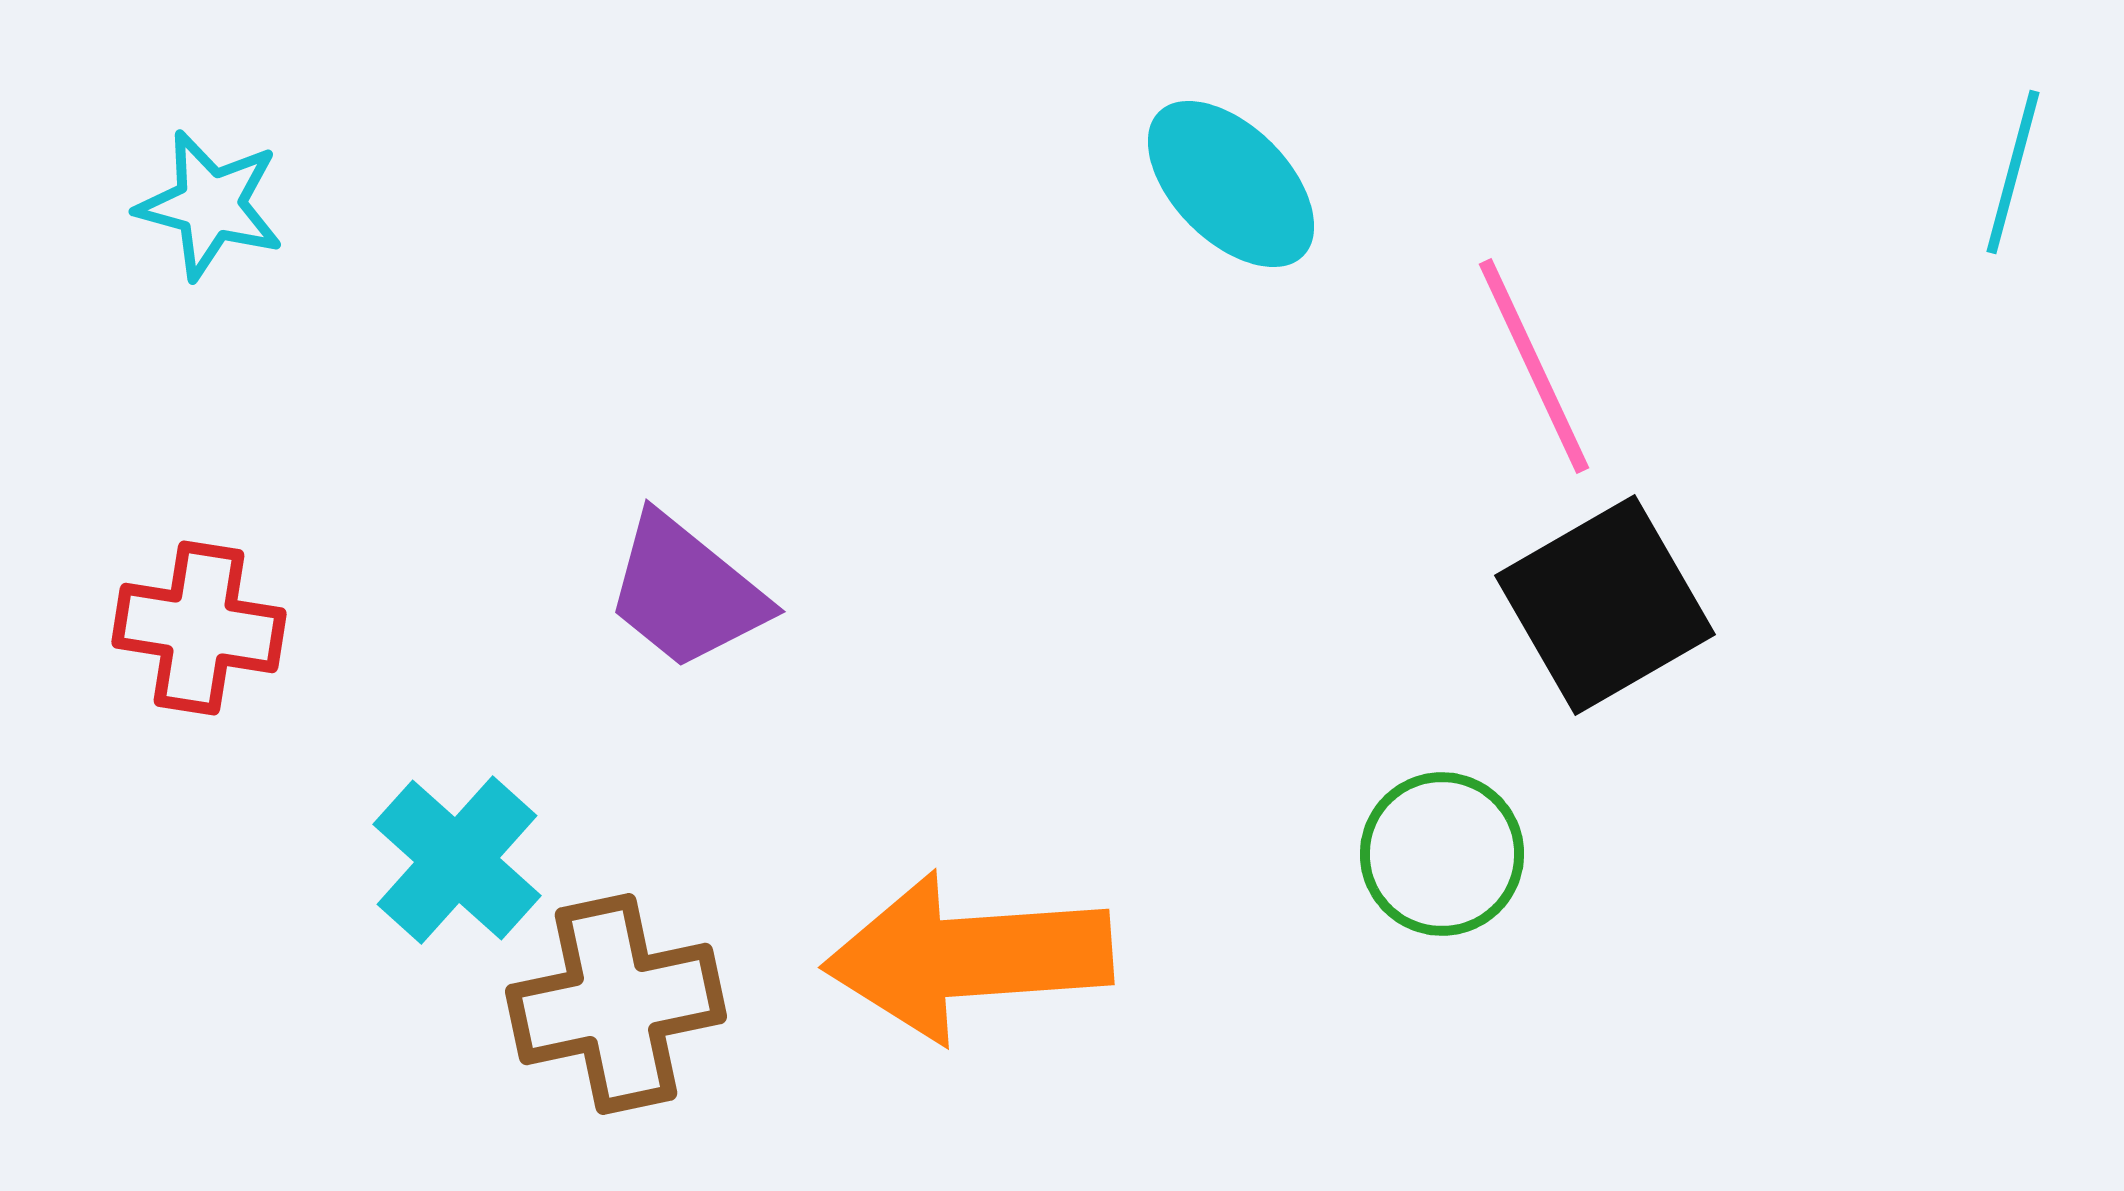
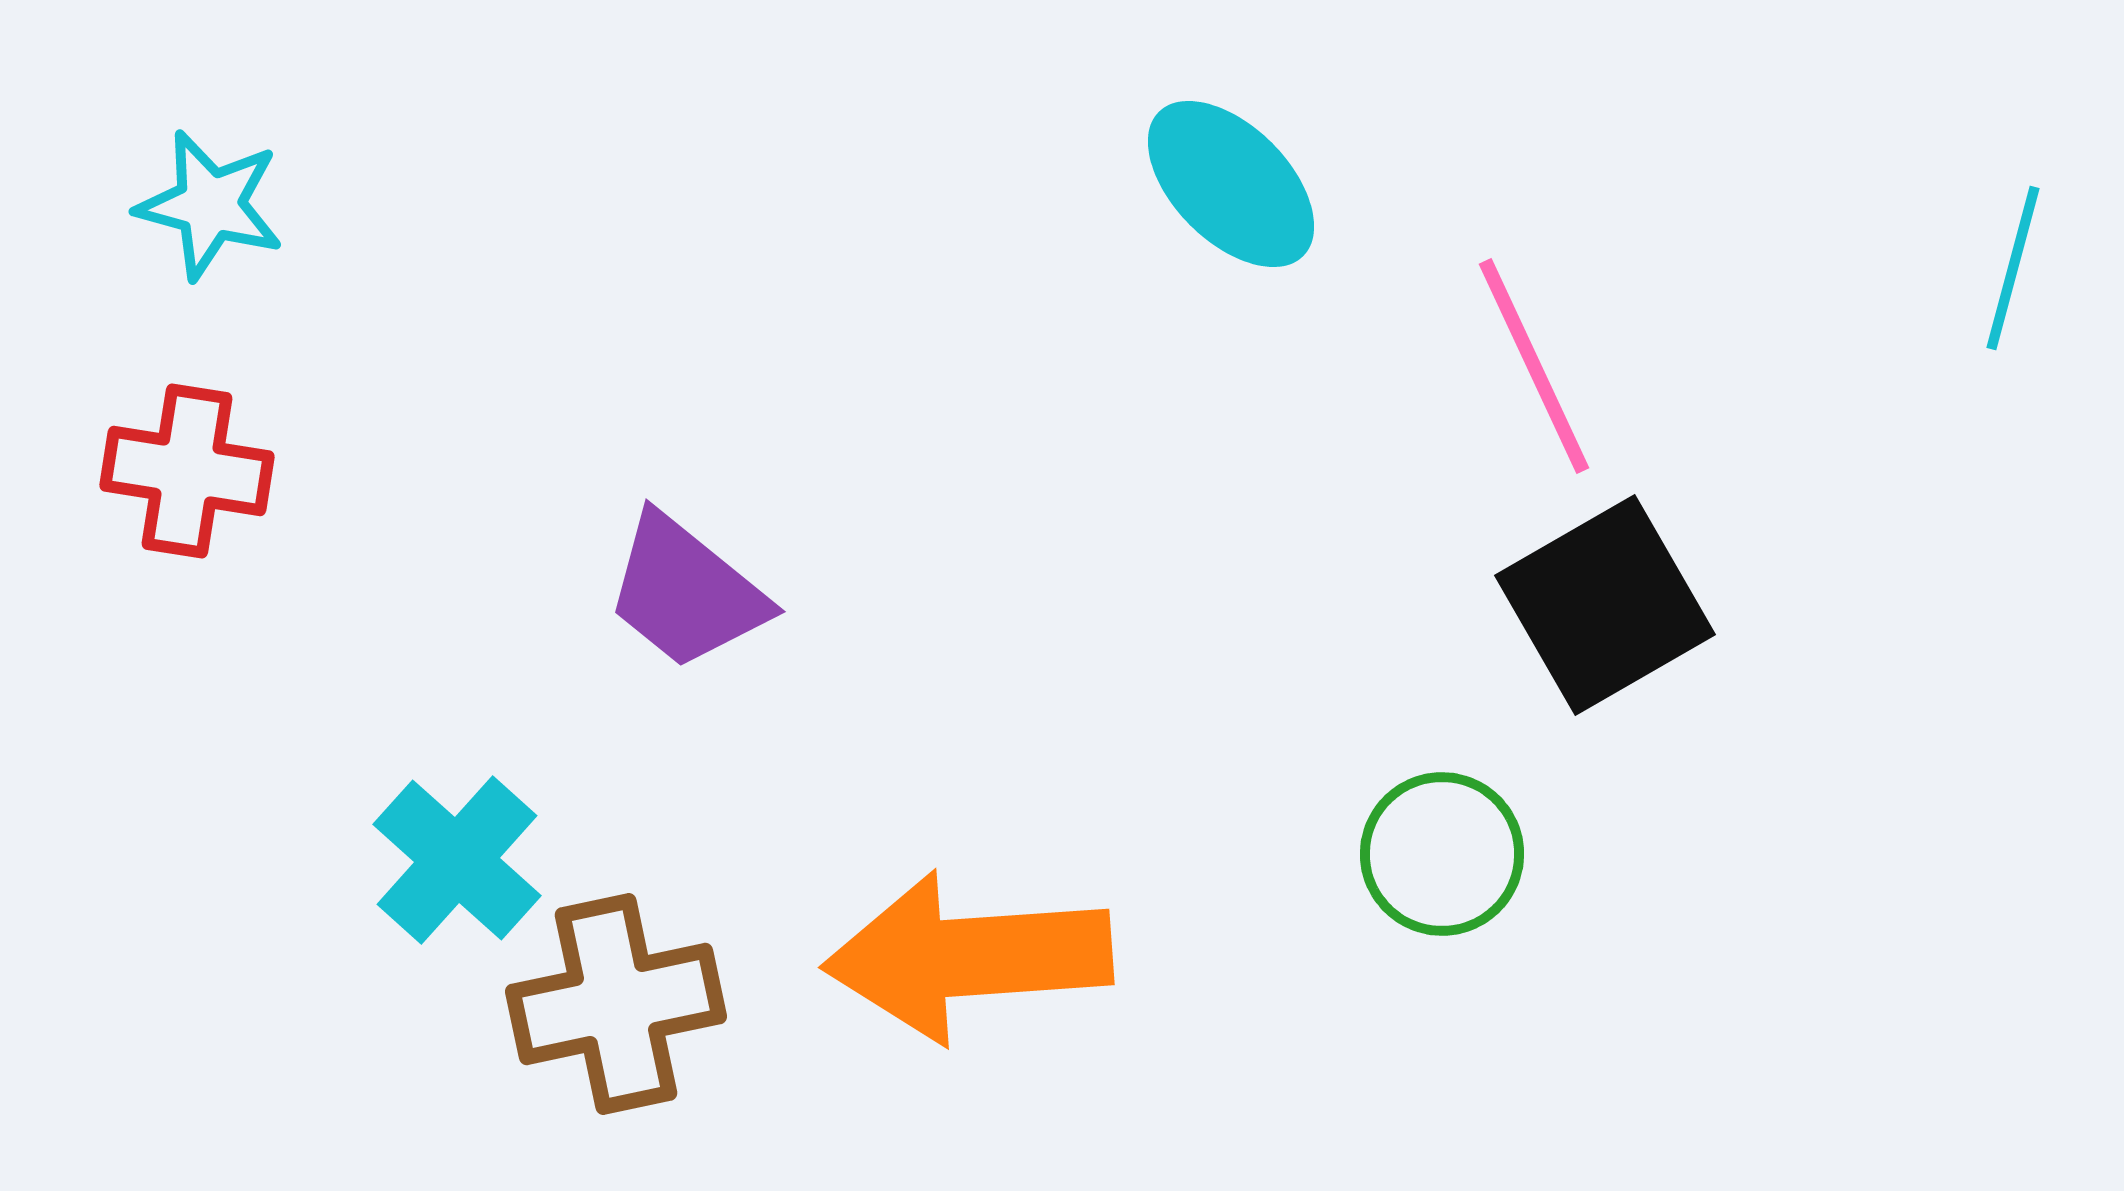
cyan line: moved 96 px down
red cross: moved 12 px left, 157 px up
